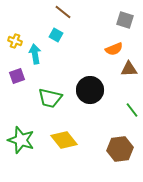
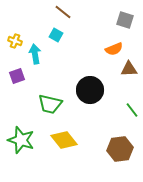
green trapezoid: moved 6 px down
